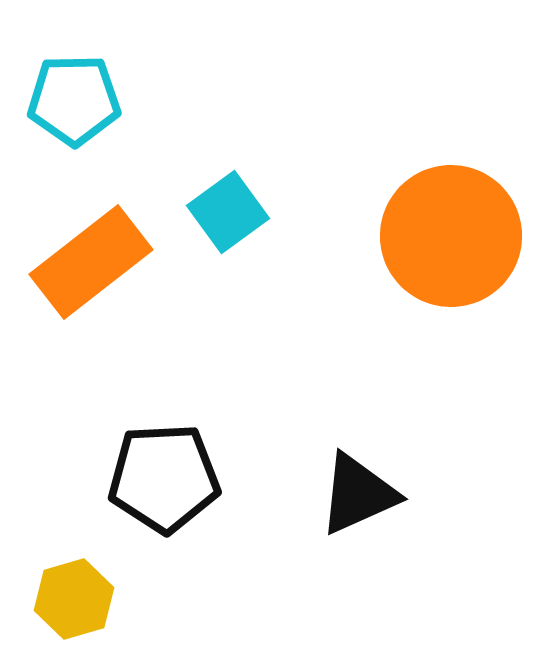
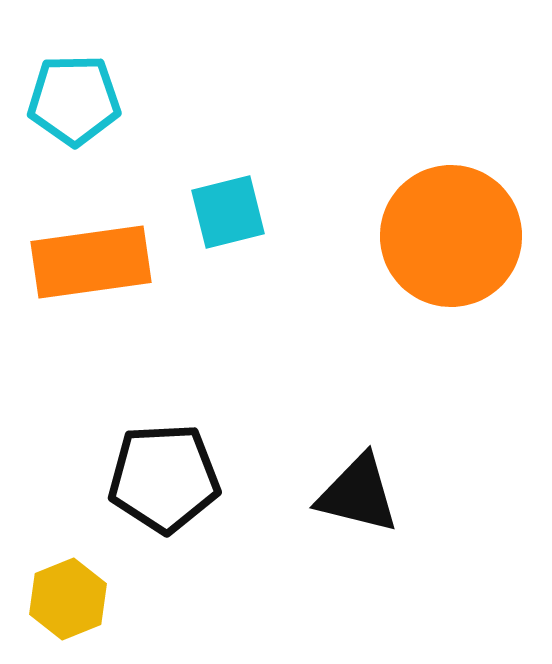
cyan square: rotated 22 degrees clockwise
orange rectangle: rotated 30 degrees clockwise
black triangle: rotated 38 degrees clockwise
yellow hexagon: moved 6 px left; rotated 6 degrees counterclockwise
